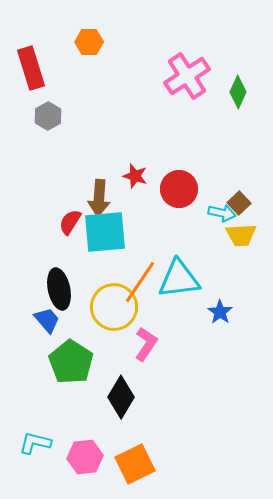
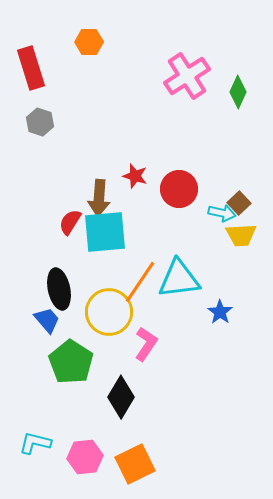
gray hexagon: moved 8 px left, 6 px down; rotated 12 degrees counterclockwise
yellow circle: moved 5 px left, 5 px down
